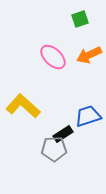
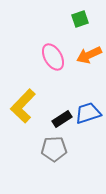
pink ellipse: rotated 16 degrees clockwise
yellow L-shape: rotated 88 degrees counterclockwise
blue trapezoid: moved 3 px up
black rectangle: moved 1 px left, 15 px up
